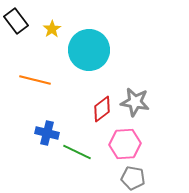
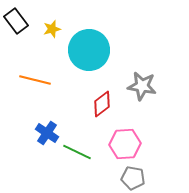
yellow star: rotated 18 degrees clockwise
gray star: moved 7 px right, 16 px up
red diamond: moved 5 px up
blue cross: rotated 20 degrees clockwise
